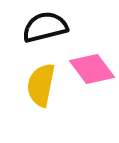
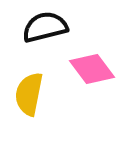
yellow semicircle: moved 12 px left, 9 px down
